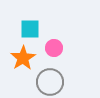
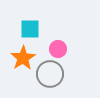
pink circle: moved 4 px right, 1 px down
gray circle: moved 8 px up
